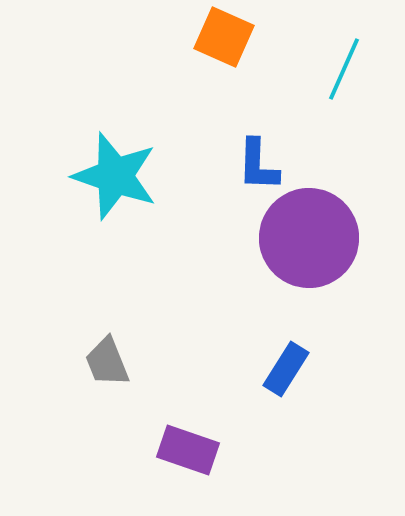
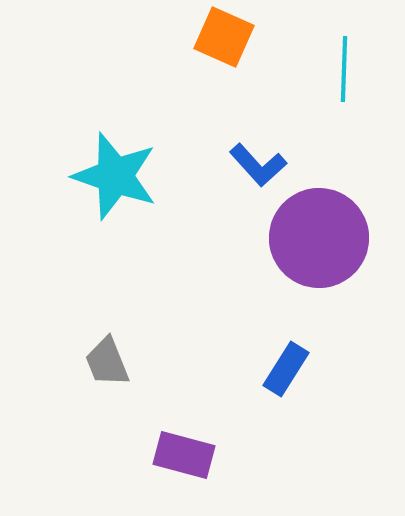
cyan line: rotated 22 degrees counterclockwise
blue L-shape: rotated 44 degrees counterclockwise
purple circle: moved 10 px right
purple rectangle: moved 4 px left, 5 px down; rotated 4 degrees counterclockwise
